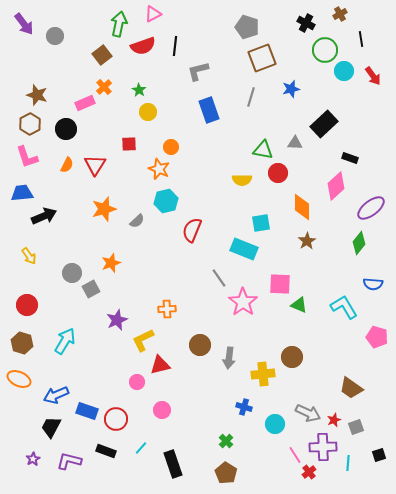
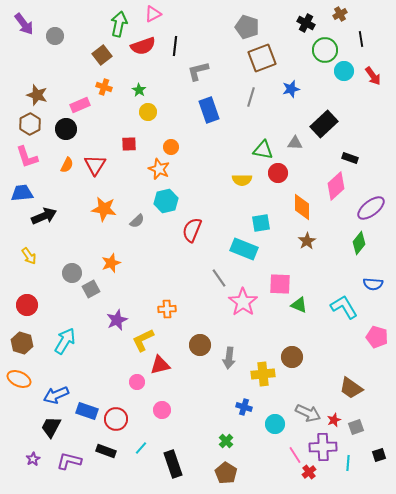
orange cross at (104, 87): rotated 28 degrees counterclockwise
pink rectangle at (85, 103): moved 5 px left, 2 px down
orange star at (104, 209): rotated 25 degrees clockwise
